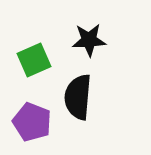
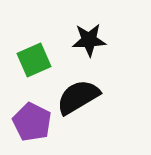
black semicircle: rotated 54 degrees clockwise
purple pentagon: rotated 6 degrees clockwise
